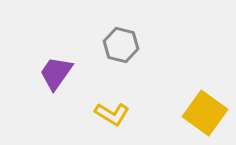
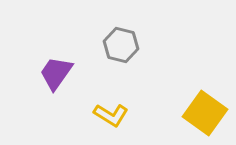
yellow L-shape: moved 1 px left, 1 px down
